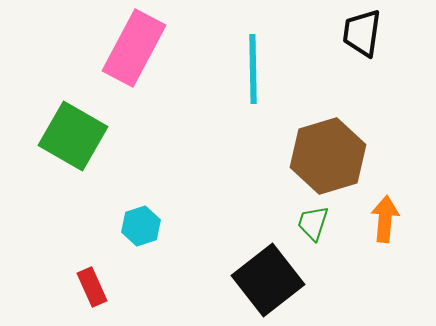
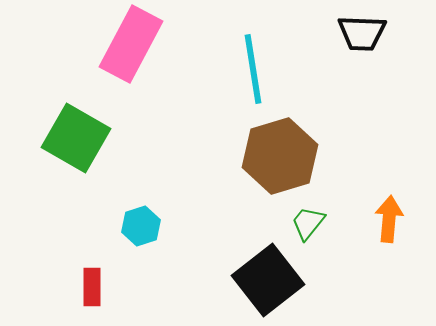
black trapezoid: rotated 96 degrees counterclockwise
pink rectangle: moved 3 px left, 4 px up
cyan line: rotated 8 degrees counterclockwise
green square: moved 3 px right, 2 px down
brown hexagon: moved 48 px left
orange arrow: moved 4 px right
green trapezoid: moved 5 px left; rotated 21 degrees clockwise
red rectangle: rotated 24 degrees clockwise
